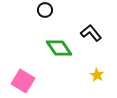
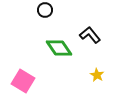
black L-shape: moved 1 px left, 2 px down
